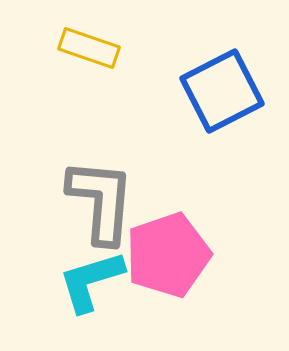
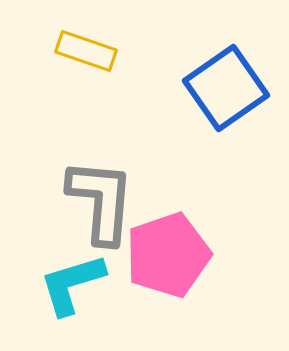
yellow rectangle: moved 3 px left, 3 px down
blue square: moved 4 px right, 3 px up; rotated 8 degrees counterclockwise
cyan L-shape: moved 19 px left, 3 px down
